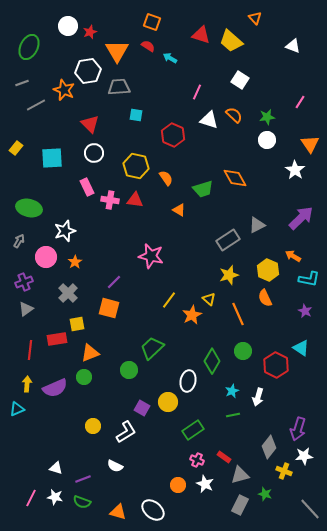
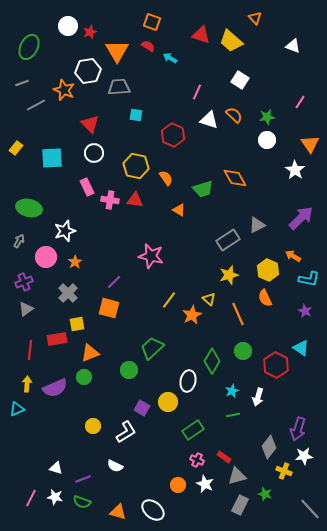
gray triangle at (240, 475): moved 3 px left, 1 px down
